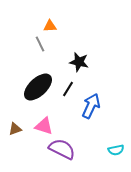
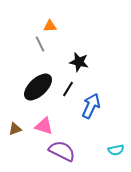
purple semicircle: moved 2 px down
